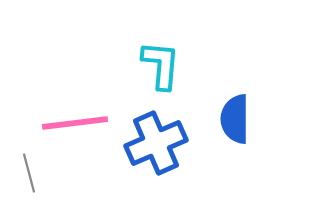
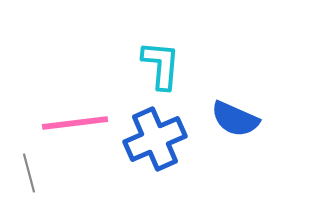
blue semicircle: rotated 66 degrees counterclockwise
blue cross: moved 1 px left, 4 px up
